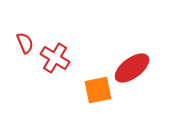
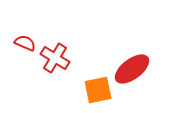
red semicircle: rotated 45 degrees counterclockwise
red ellipse: moved 1 px down
